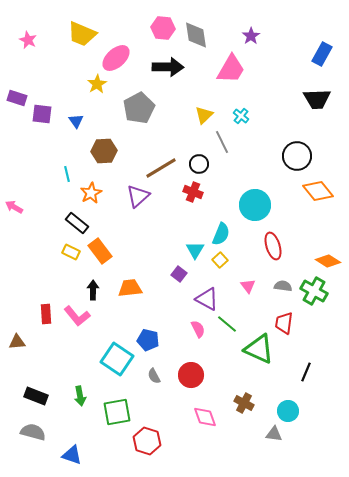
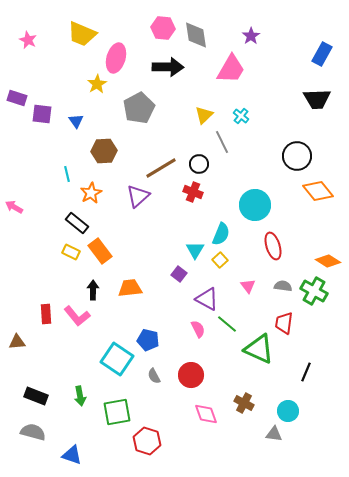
pink ellipse at (116, 58): rotated 32 degrees counterclockwise
pink diamond at (205, 417): moved 1 px right, 3 px up
